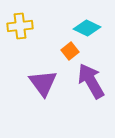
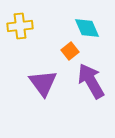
cyan diamond: rotated 40 degrees clockwise
